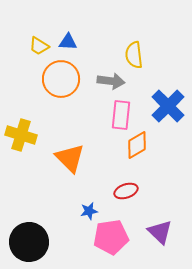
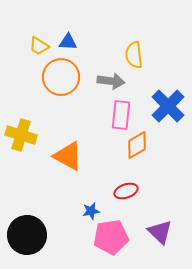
orange circle: moved 2 px up
orange triangle: moved 2 px left, 2 px up; rotated 16 degrees counterclockwise
blue star: moved 2 px right
black circle: moved 2 px left, 7 px up
